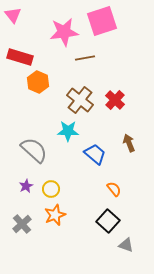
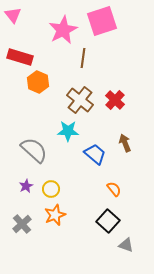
pink star: moved 1 px left, 2 px up; rotated 20 degrees counterclockwise
brown line: moved 2 px left; rotated 72 degrees counterclockwise
brown arrow: moved 4 px left
